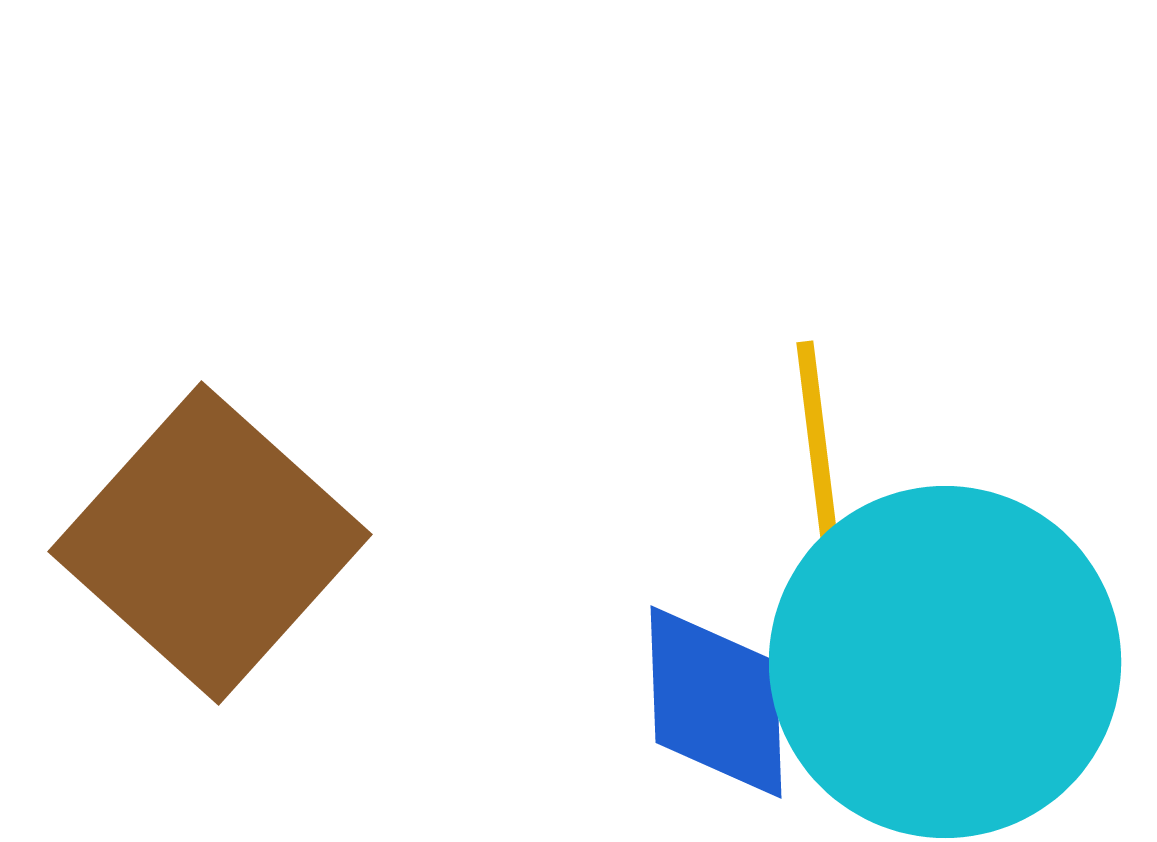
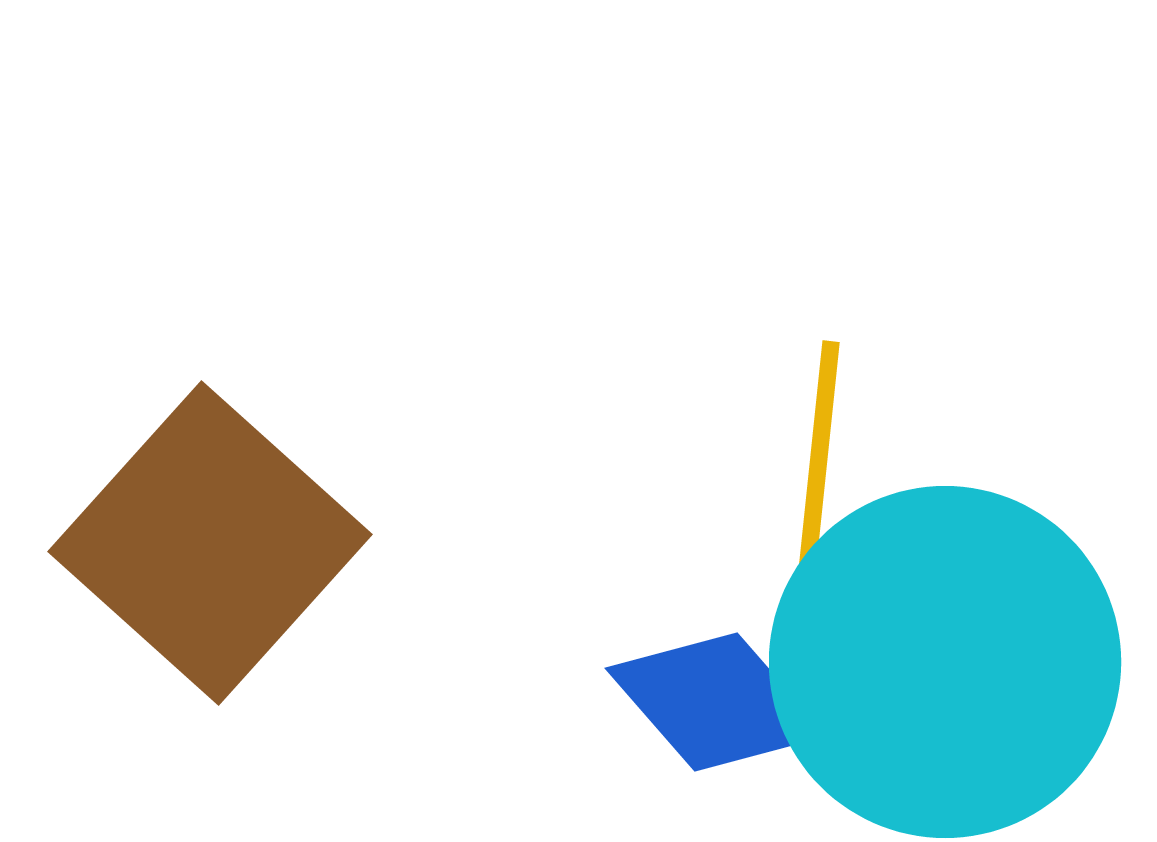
yellow line: rotated 13 degrees clockwise
blue diamond: rotated 39 degrees counterclockwise
